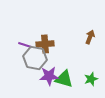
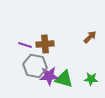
brown arrow: rotated 24 degrees clockwise
gray hexagon: moved 8 px down
green star: rotated 24 degrees clockwise
